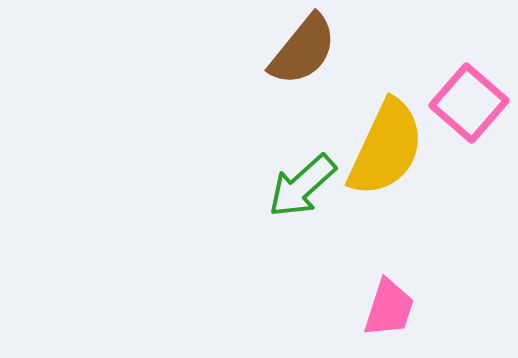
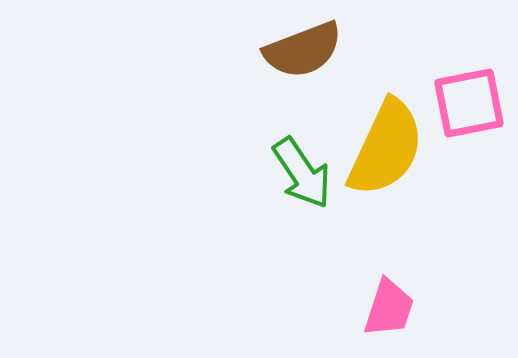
brown semicircle: rotated 30 degrees clockwise
pink square: rotated 38 degrees clockwise
green arrow: moved 13 px up; rotated 82 degrees counterclockwise
